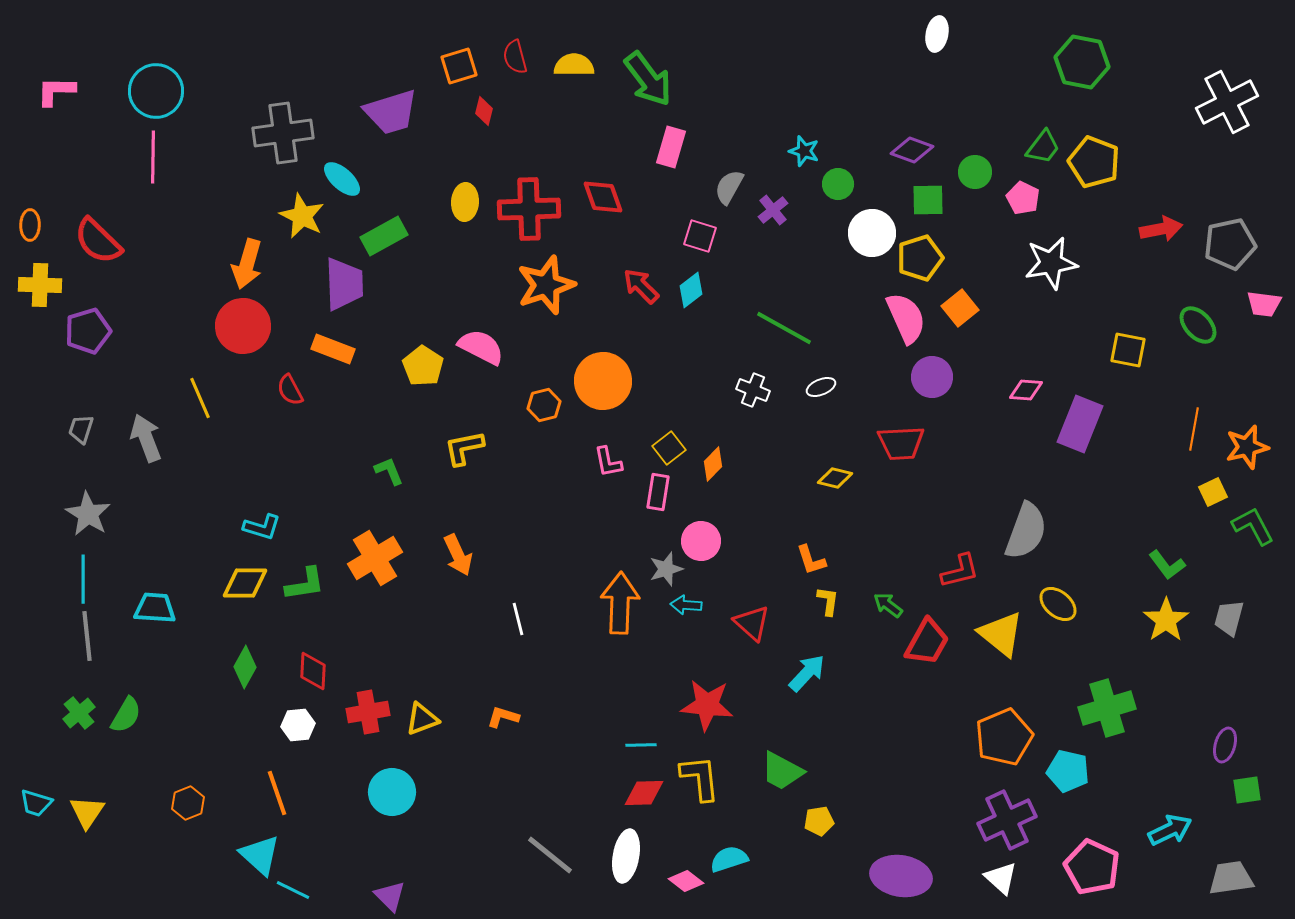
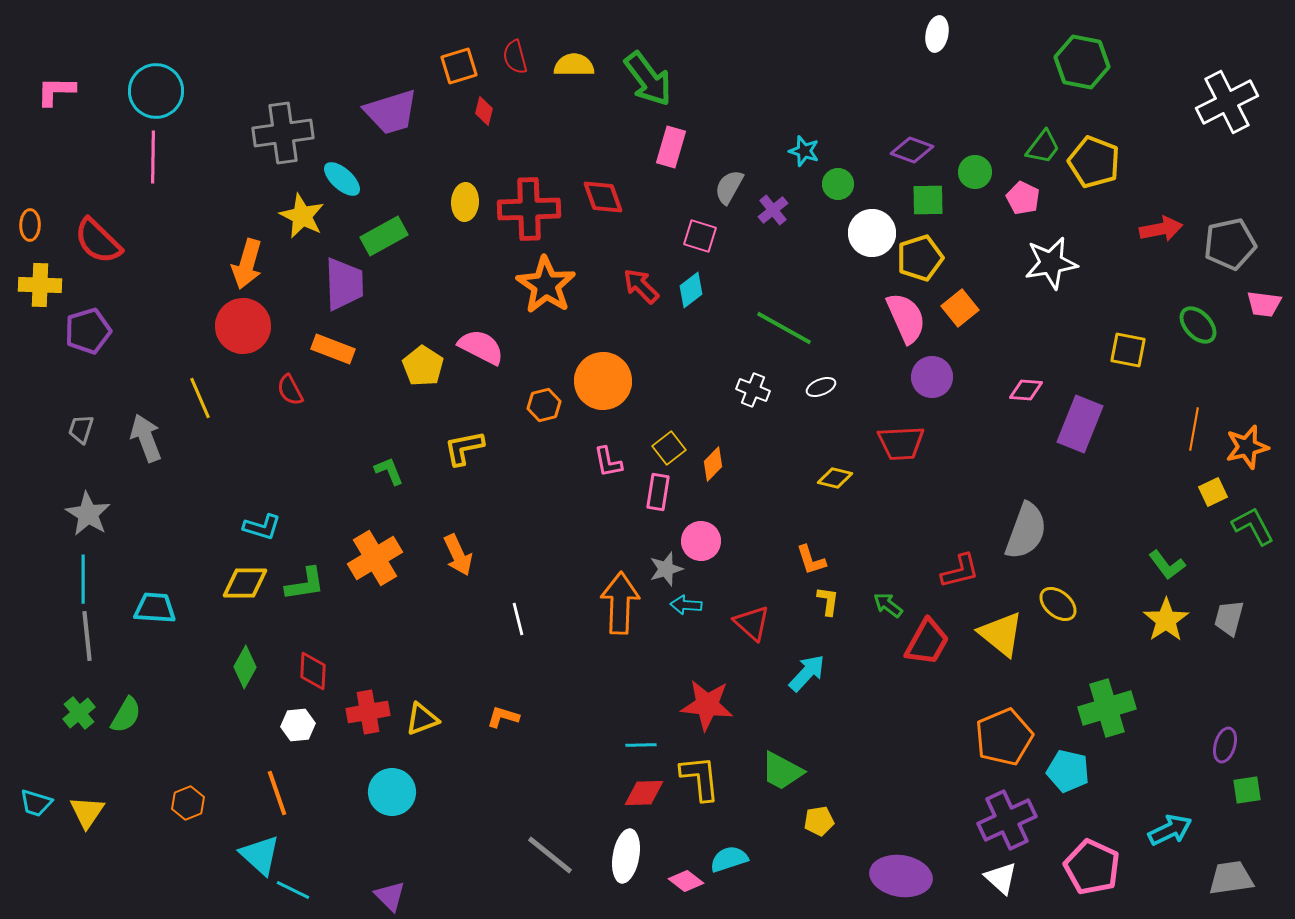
orange star at (546, 285): rotated 20 degrees counterclockwise
